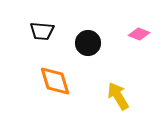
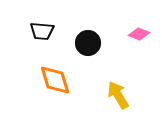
orange diamond: moved 1 px up
yellow arrow: moved 1 px up
